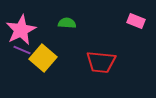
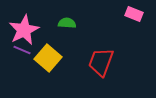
pink rectangle: moved 2 px left, 7 px up
pink star: moved 3 px right
yellow square: moved 5 px right
red trapezoid: rotated 104 degrees clockwise
